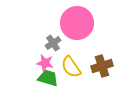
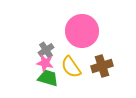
pink circle: moved 5 px right, 8 px down
gray cross: moved 7 px left, 7 px down
